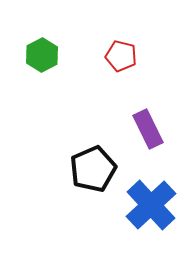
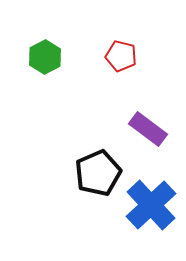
green hexagon: moved 3 px right, 2 px down
purple rectangle: rotated 27 degrees counterclockwise
black pentagon: moved 5 px right, 4 px down
